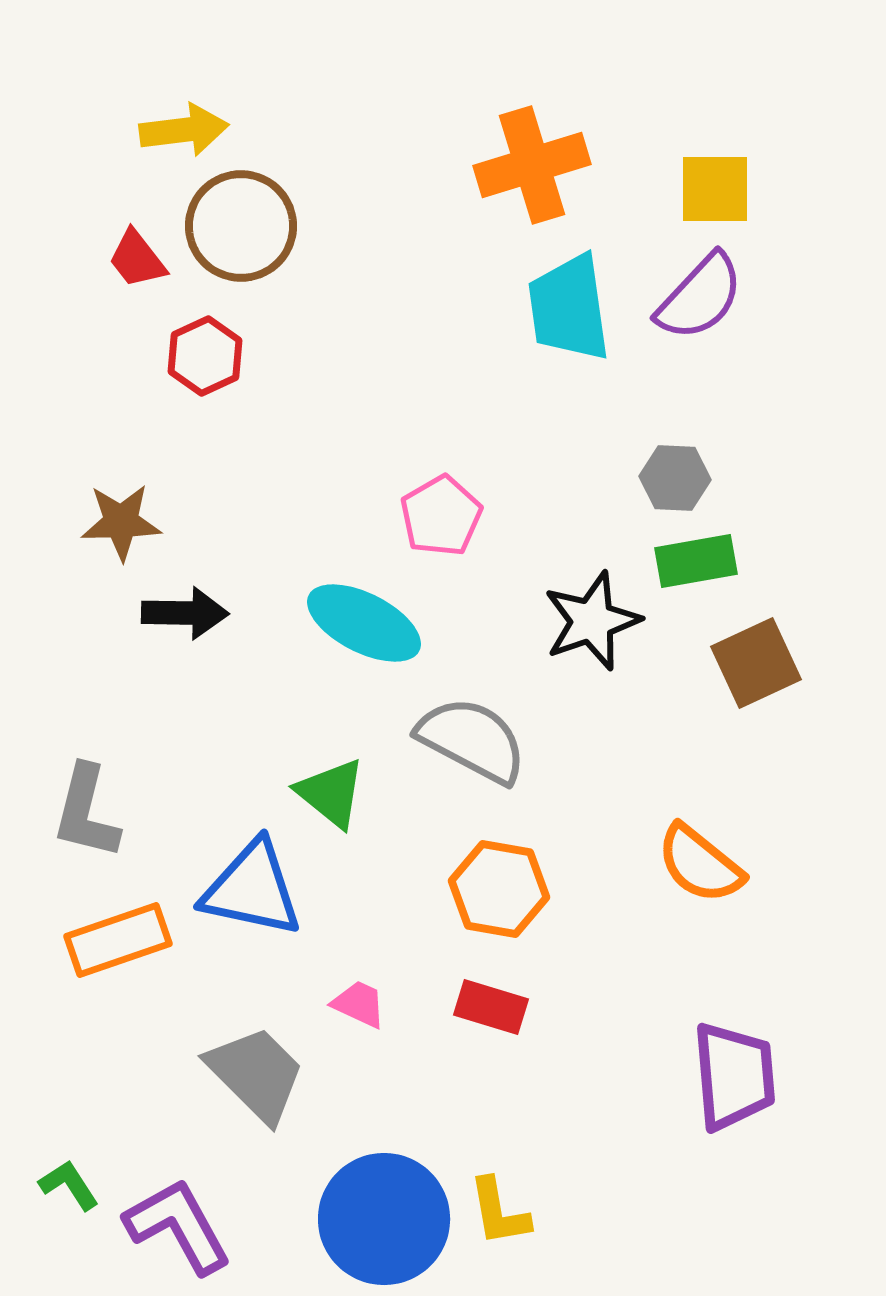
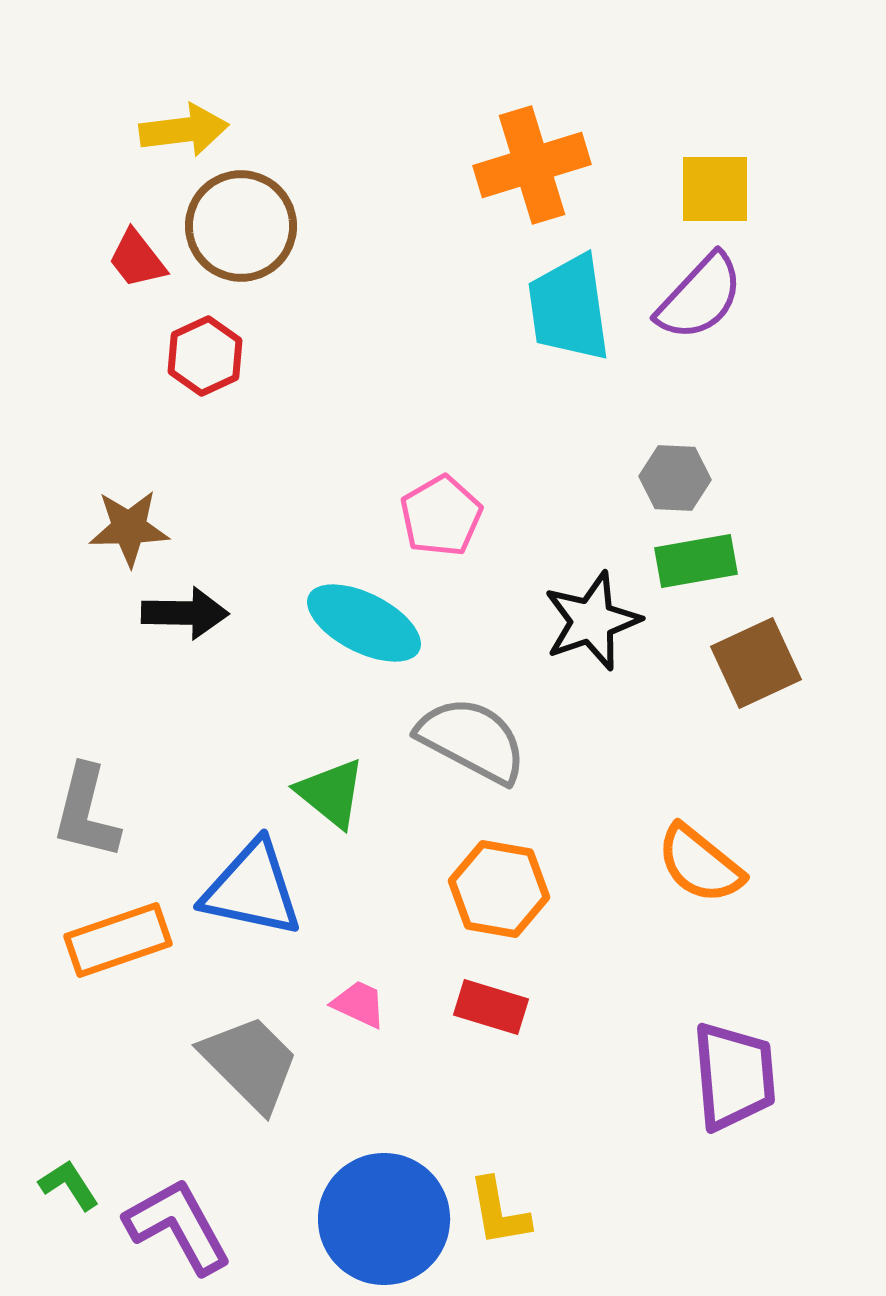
brown star: moved 8 px right, 6 px down
gray trapezoid: moved 6 px left, 11 px up
